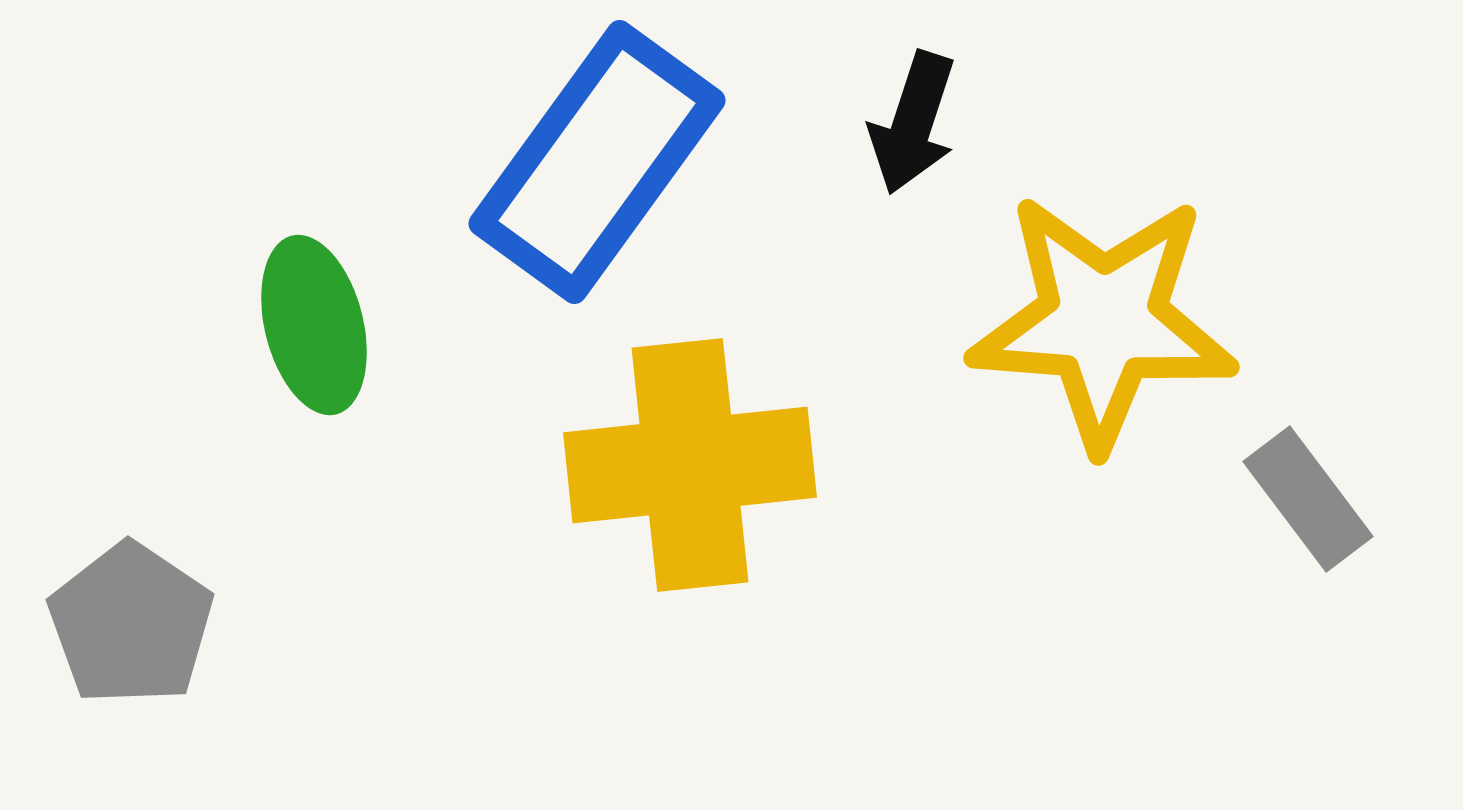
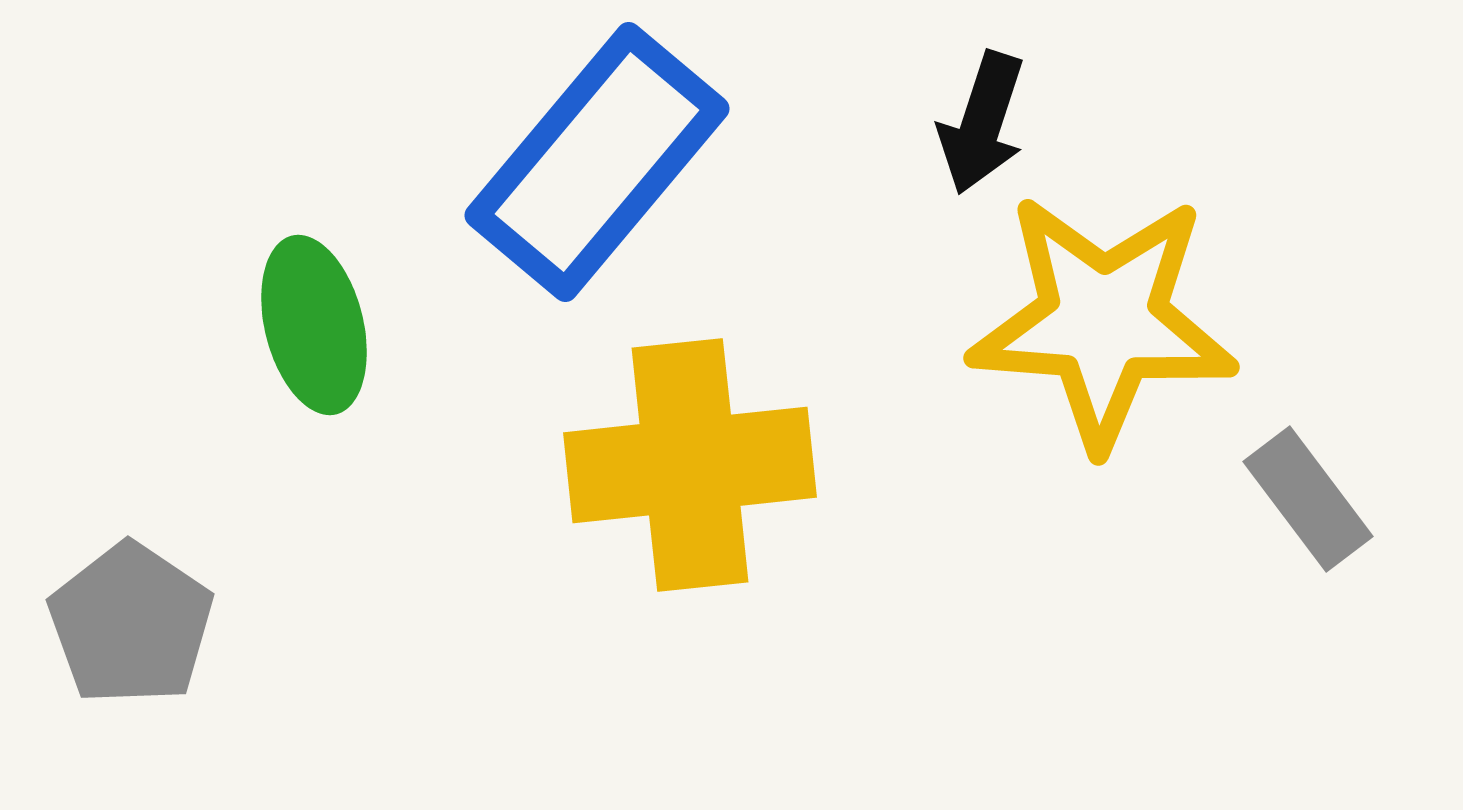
black arrow: moved 69 px right
blue rectangle: rotated 4 degrees clockwise
